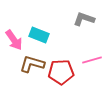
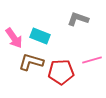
gray L-shape: moved 6 px left
cyan rectangle: moved 1 px right, 1 px down
pink arrow: moved 2 px up
brown L-shape: moved 1 px left, 2 px up
